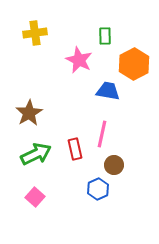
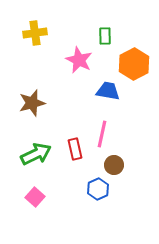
brown star: moved 3 px right, 10 px up; rotated 16 degrees clockwise
